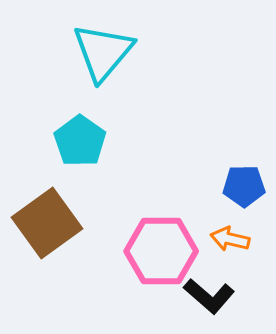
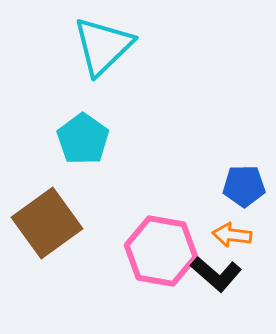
cyan triangle: moved 6 px up; rotated 6 degrees clockwise
cyan pentagon: moved 3 px right, 2 px up
orange arrow: moved 2 px right, 4 px up; rotated 6 degrees counterclockwise
pink hexagon: rotated 10 degrees clockwise
black L-shape: moved 7 px right, 22 px up
